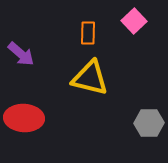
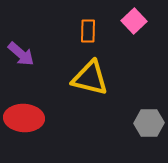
orange rectangle: moved 2 px up
